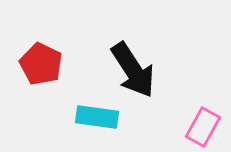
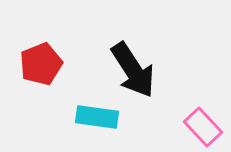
red pentagon: rotated 24 degrees clockwise
pink rectangle: rotated 72 degrees counterclockwise
